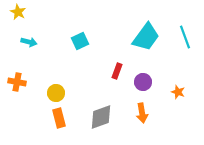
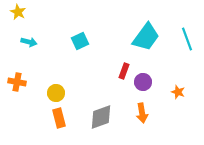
cyan line: moved 2 px right, 2 px down
red rectangle: moved 7 px right
